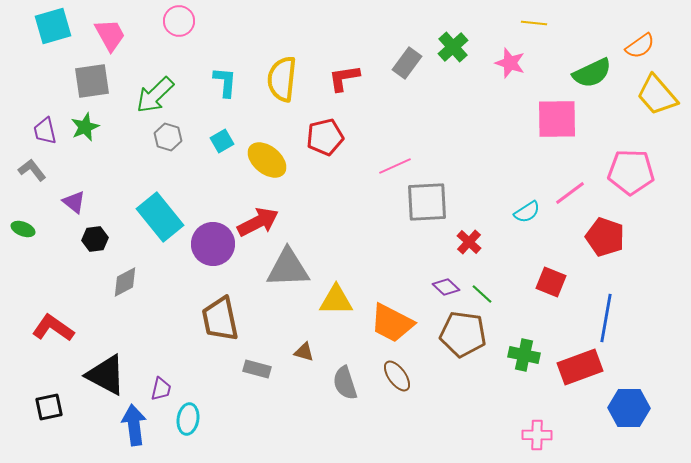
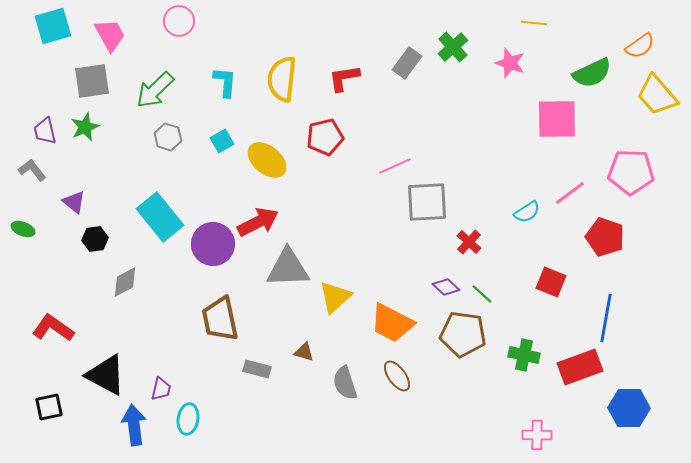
green arrow at (155, 95): moved 5 px up
yellow triangle at (336, 300): moved 1 px left, 3 px up; rotated 42 degrees counterclockwise
